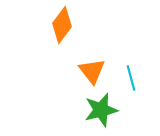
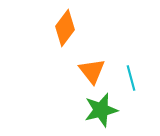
orange diamond: moved 3 px right, 3 px down
